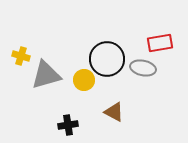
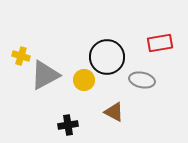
black circle: moved 2 px up
gray ellipse: moved 1 px left, 12 px down
gray triangle: moved 1 px left; rotated 12 degrees counterclockwise
